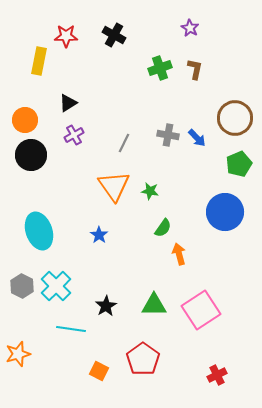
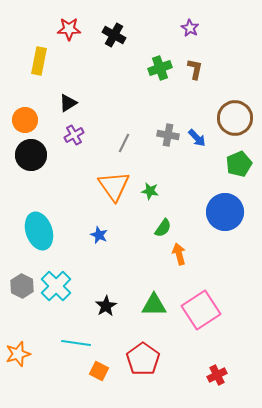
red star: moved 3 px right, 7 px up
blue star: rotated 12 degrees counterclockwise
cyan line: moved 5 px right, 14 px down
